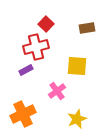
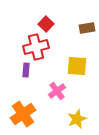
purple rectangle: rotated 56 degrees counterclockwise
orange cross: rotated 10 degrees counterclockwise
